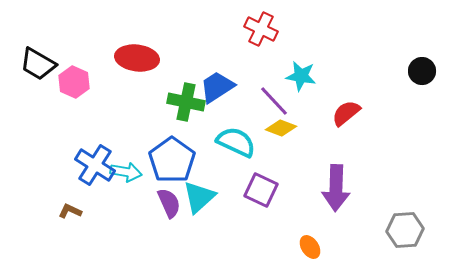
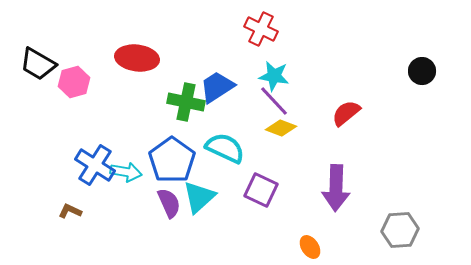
cyan star: moved 27 px left
pink hexagon: rotated 20 degrees clockwise
cyan semicircle: moved 11 px left, 6 px down
gray hexagon: moved 5 px left
